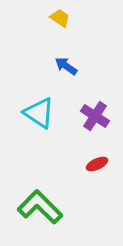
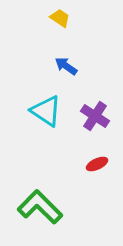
cyan triangle: moved 7 px right, 2 px up
